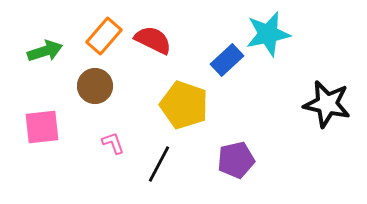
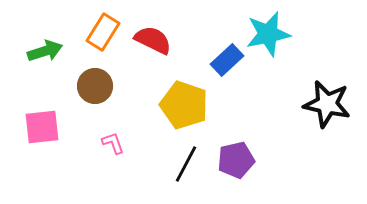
orange rectangle: moved 1 px left, 4 px up; rotated 9 degrees counterclockwise
black line: moved 27 px right
